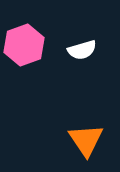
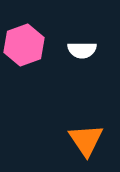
white semicircle: rotated 16 degrees clockwise
